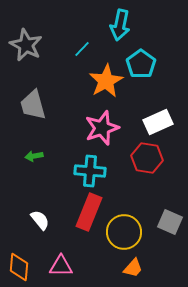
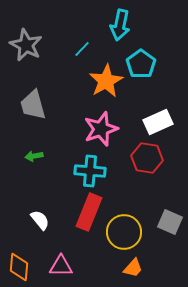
pink star: moved 1 px left, 1 px down
